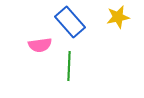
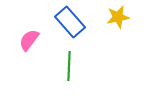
pink semicircle: moved 11 px left, 5 px up; rotated 135 degrees clockwise
